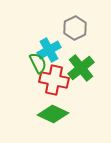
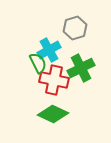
gray hexagon: rotated 10 degrees clockwise
green cross: rotated 12 degrees clockwise
